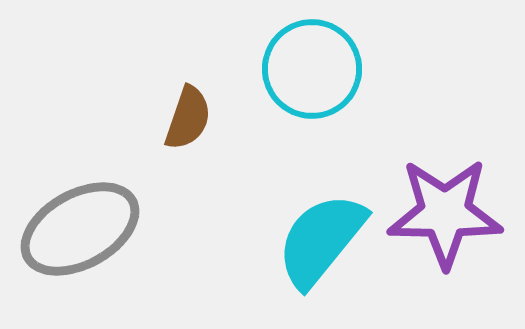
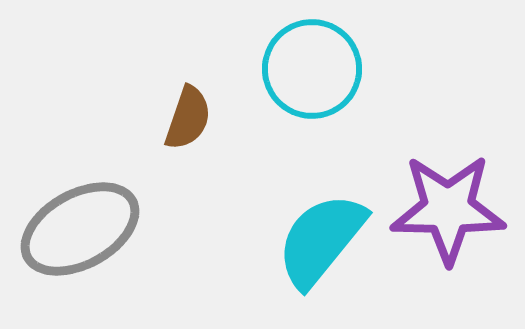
purple star: moved 3 px right, 4 px up
